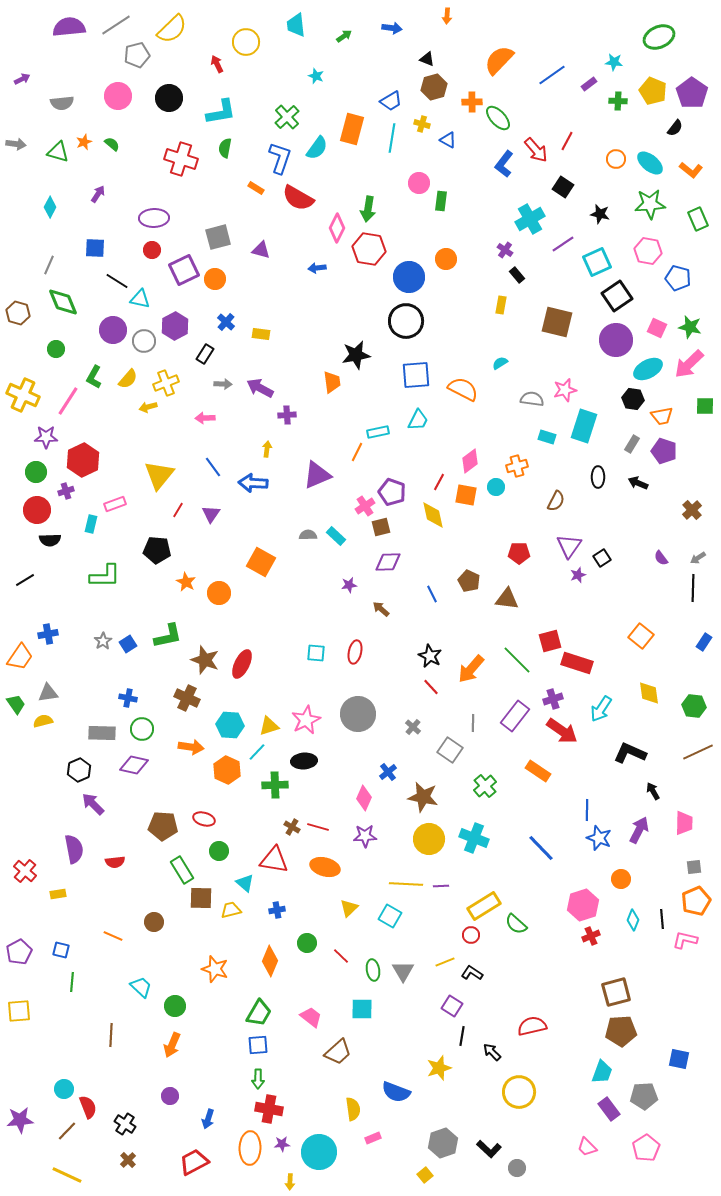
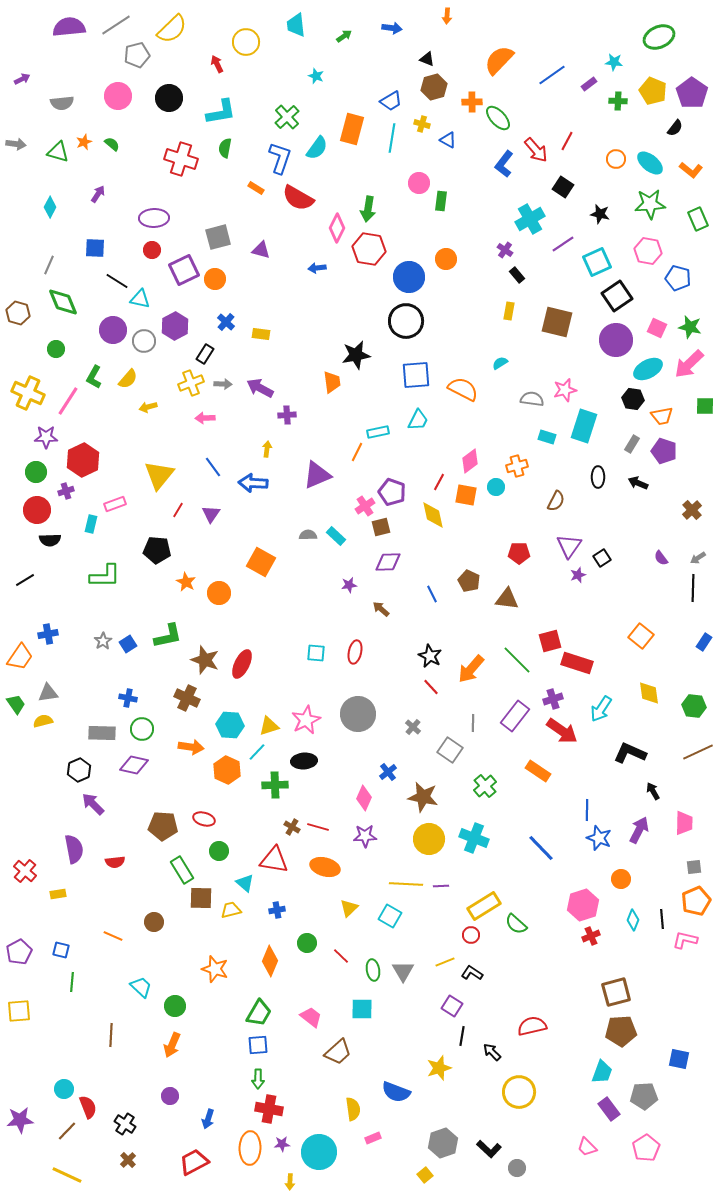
yellow rectangle at (501, 305): moved 8 px right, 6 px down
yellow cross at (166, 383): moved 25 px right
yellow cross at (23, 395): moved 5 px right, 2 px up
